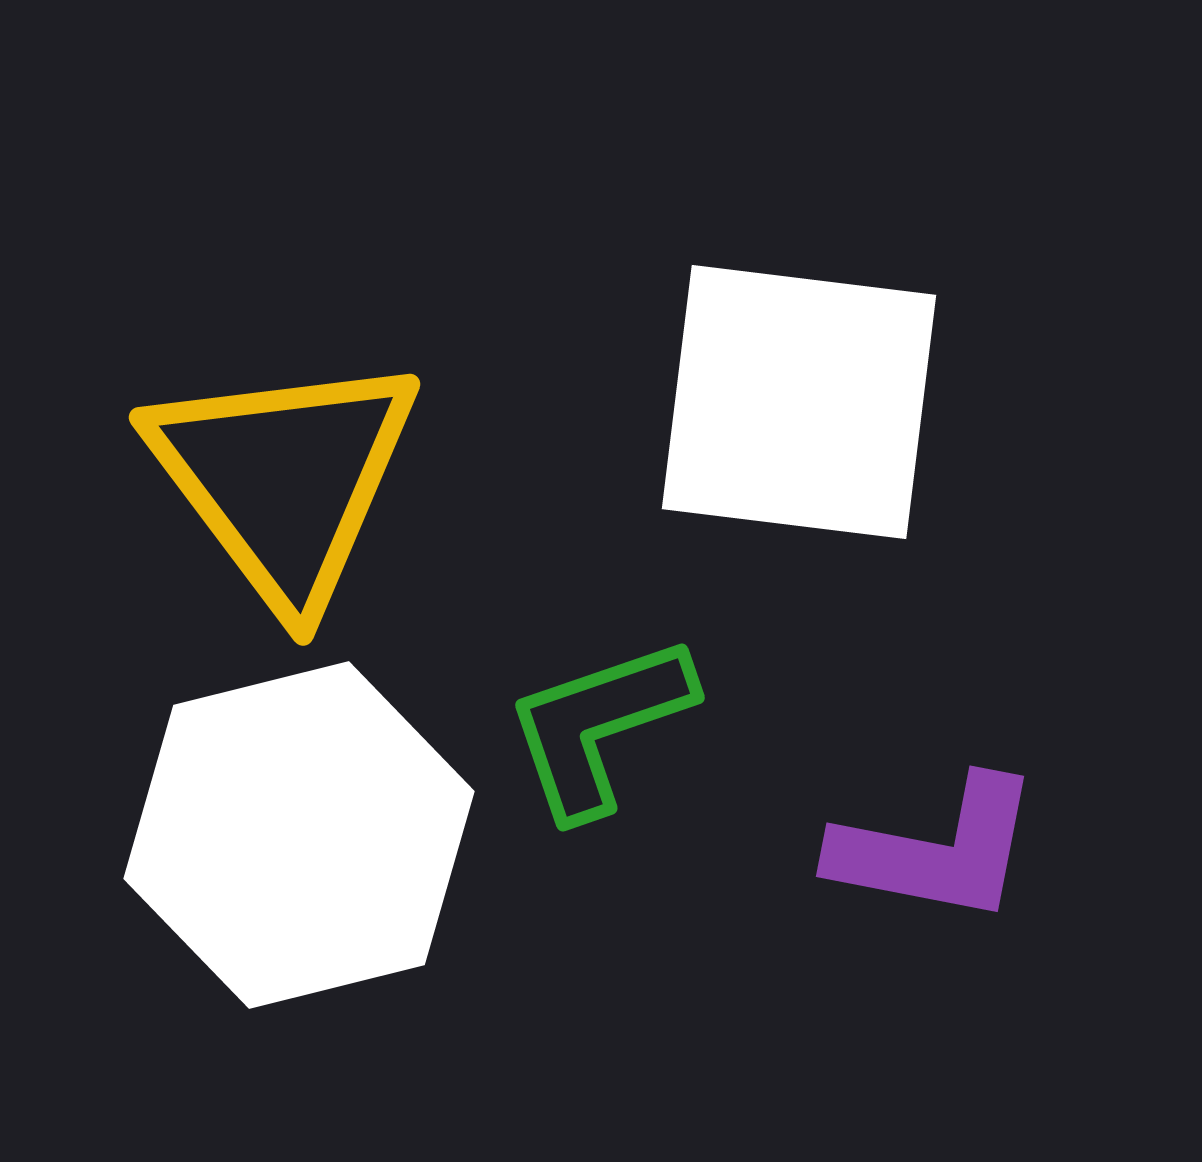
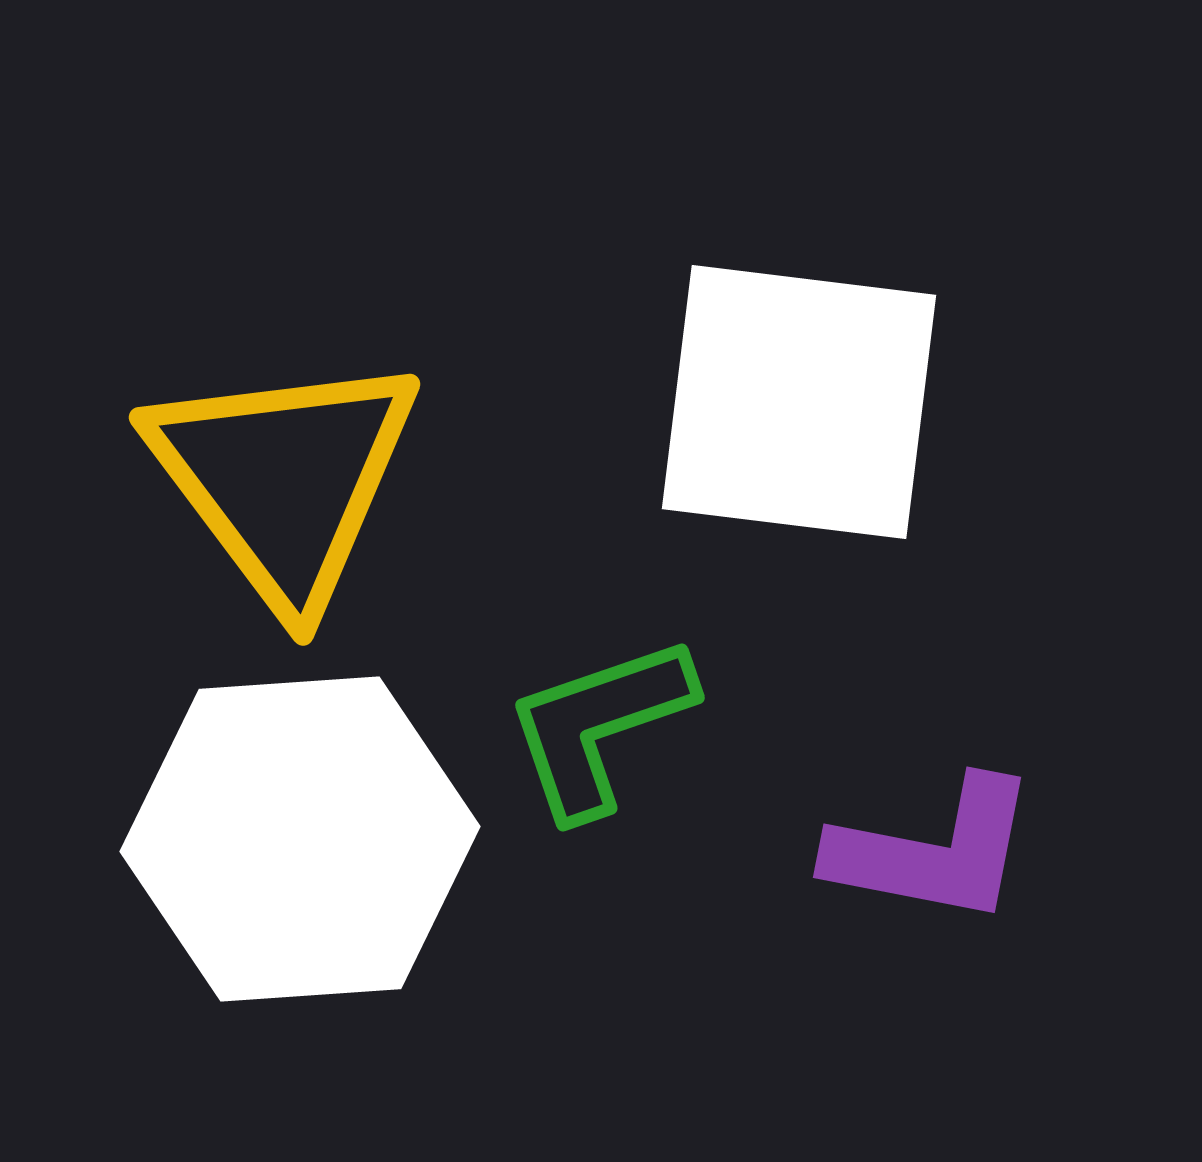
white hexagon: moved 1 px right, 4 px down; rotated 10 degrees clockwise
purple L-shape: moved 3 px left, 1 px down
